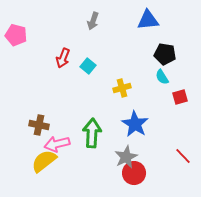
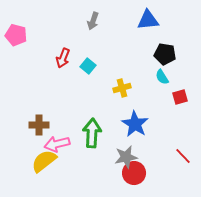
brown cross: rotated 12 degrees counterclockwise
gray star: rotated 15 degrees clockwise
